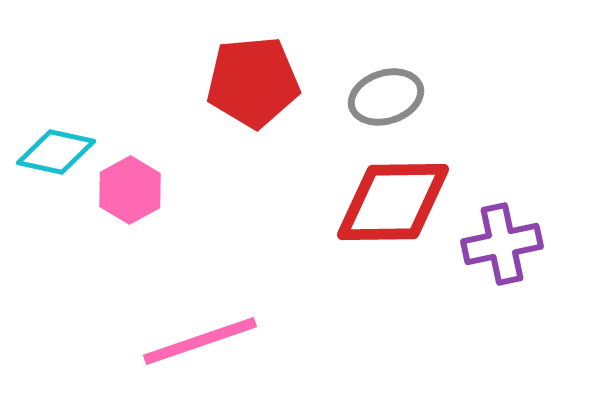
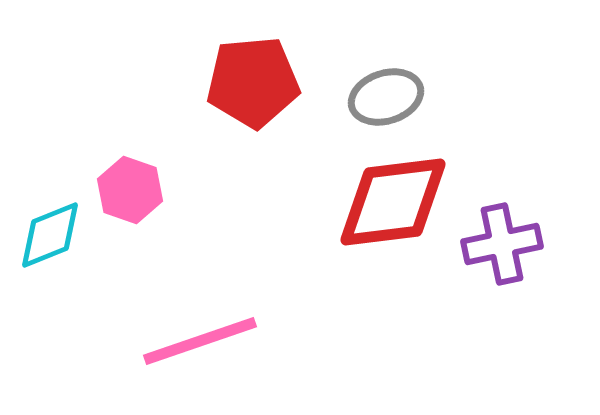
cyan diamond: moved 6 px left, 83 px down; rotated 34 degrees counterclockwise
pink hexagon: rotated 12 degrees counterclockwise
red diamond: rotated 6 degrees counterclockwise
